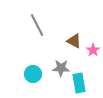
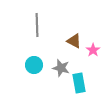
gray line: rotated 25 degrees clockwise
gray star: rotated 12 degrees clockwise
cyan circle: moved 1 px right, 9 px up
